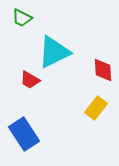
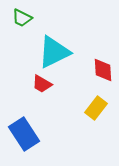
red trapezoid: moved 12 px right, 4 px down
